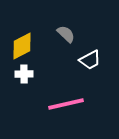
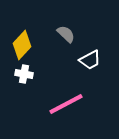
yellow diamond: moved 1 px up; rotated 20 degrees counterclockwise
white cross: rotated 12 degrees clockwise
pink line: rotated 15 degrees counterclockwise
